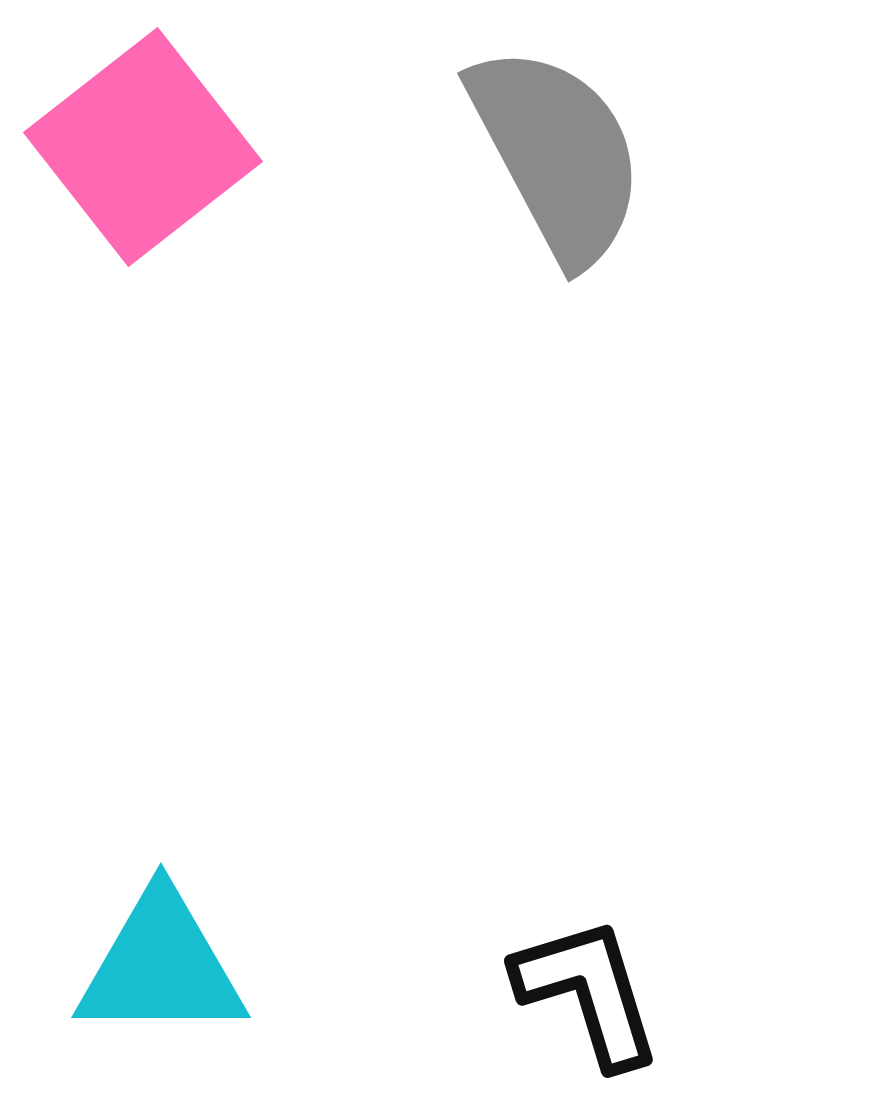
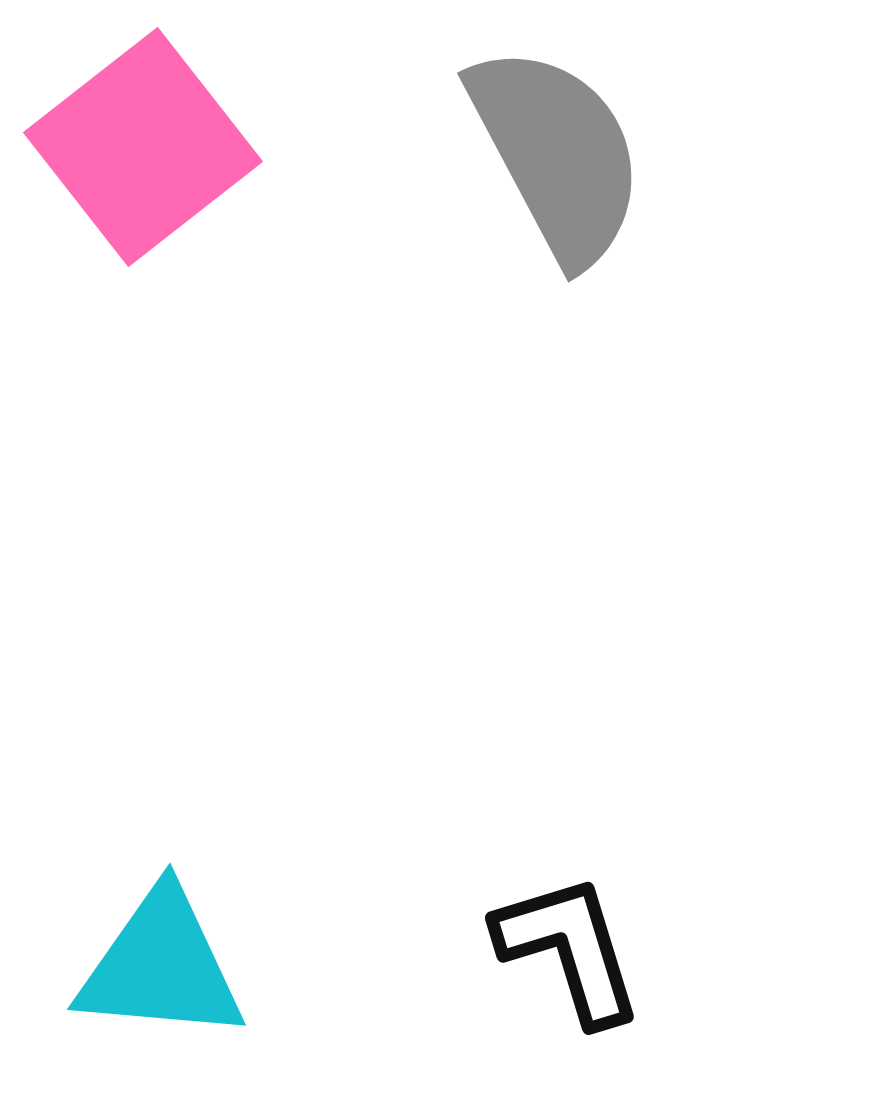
cyan triangle: rotated 5 degrees clockwise
black L-shape: moved 19 px left, 43 px up
